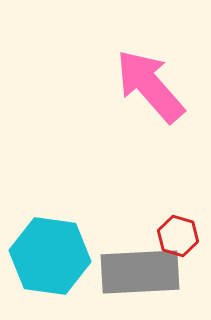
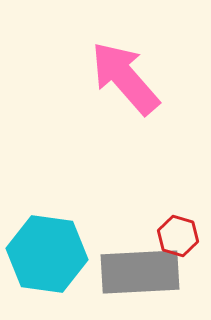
pink arrow: moved 25 px left, 8 px up
cyan hexagon: moved 3 px left, 2 px up
